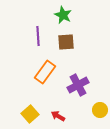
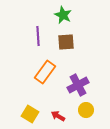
yellow circle: moved 14 px left
yellow square: rotated 18 degrees counterclockwise
